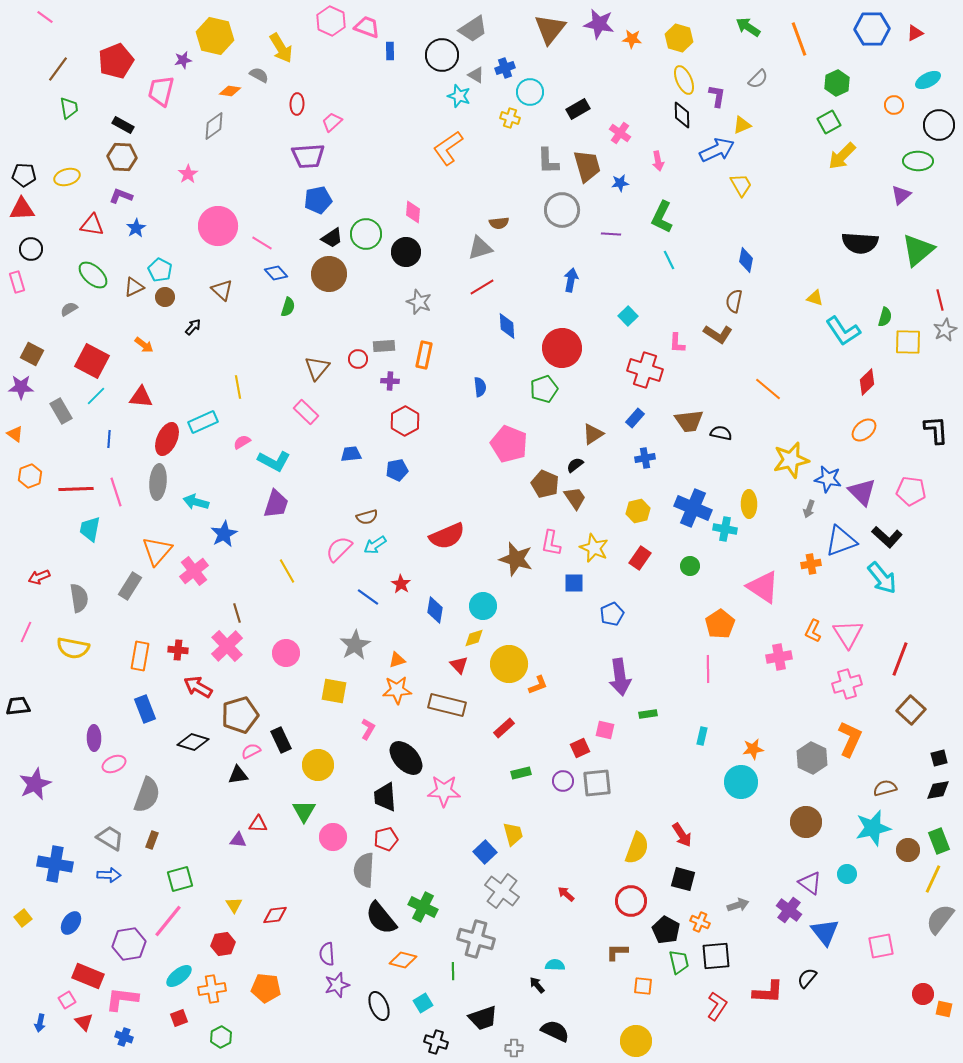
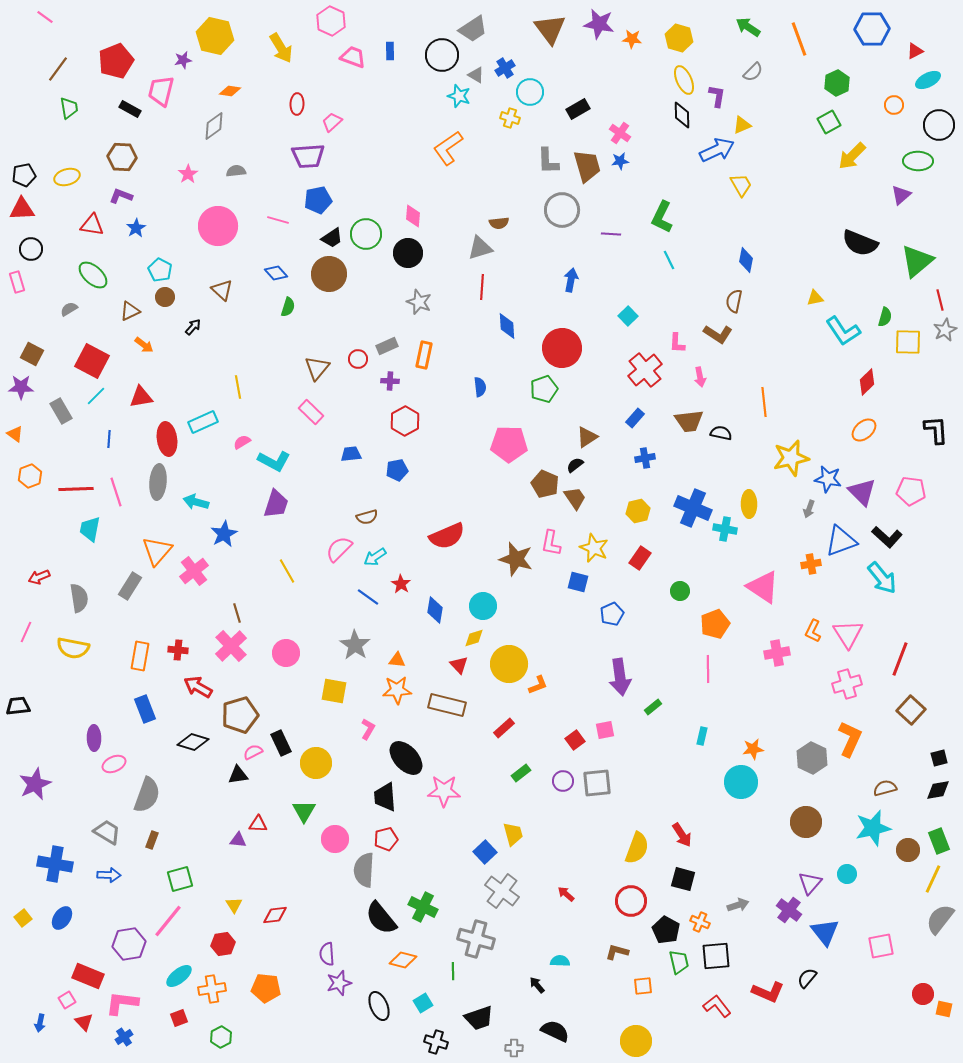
pink trapezoid at (367, 27): moved 14 px left, 30 px down
brown triangle at (550, 29): rotated 16 degrees counterclockwise
red triangle at (915, 33): moved 18 px down
blue cross at (505, 68): rotated 12 degrees counterclockwise
gray semicircle at (259, 75): moved 23 px left, 96 px down; rotated 36 degrees counterclockwise
gray semicircle at (758, 79): moved 5 px left, 7 px up
black rectangle at (123, 125): moved 7 px right, 16 px up
yellow arrow at (842, 156): moved 10 px right
pink arrow at (658, 161): moved 42 px right, 216 px down
black pentagon at (24, 175): rotated 15 degrees counterclockwise
blue star at (620, 183): moved 22 px up
pink diamond at (413, 212): moved 4 px down
pink line at (262, 243): moved 16 px right, 23 px up; rotated 15 degrees counterclockwise
black semicircle at (860, 243): rotated 18 degrees clockwise
green triangle at (918, 250): moved 1 px left, 11 px down
black circle at (406, 252): moved 2 px right, 1 px down
brown triangle at (134, 287): moved 4 px left, 24 px down
red line at (482, 287): rotated 55 degrees counterclockwise
yellow triangle at (815, 298): rotated 30 degrees counterclockwise
gray rectangle at (384, 346): moved 3 px right; rotated 20 degrees counterclockwise
red cross at (645, 370): rotated 32 degrees clockwise
orange line at (768, 389): moved 4 px left, 13 px down; rotated 44 degrees clockwise
red triangle at (141, 397): rotated 15 degrees counterclockwise
pink rectangle at (306, 412): moved 5 px right
brown triangle at (593, 434): moved 6 px left, 3 px down
red ellipse at (167, 439): rotated 32 degrees counterclockwise
pink pentagon at (509, 444): rotated 21 degrees counterclockwise
yellow star at (791, 460): moved 2 px up
cyan arrow at (375, 545): moved 12 px down
green circle at (690, 566): moved 10 px left, 25 px down
blue square at (574, 583): moved 4 px right, 1 px up; rotated 15 degrees clockwise
orange pentagon at (720, 624): moved 5 px left; rotated 12 degrees clockwise
gray star at (355, 645): rotated 8 degrees counterclockwise
pink cross at (227, 646): moved 4 px right
pink cross at (779, 657): moved 2 px left, 4 px up
orange triangle at (397, 660): rotated 24 degrees clockwise
green rectangle at (648, 714): moved 5 px right, 7 px up; rotated 30 degrees counterclockwise
pink square at (605, 730): rotated 24 degrees counterclockwise
black rectangle at (281, 740): moved 3 px down
red square at (580, 748): moved 5 px left, 8 px up; rotated 12 degrees counterclockwise
pink semicircle at (251, 751): moved 2 px right, 1 px down
yellow circle at (318, 765): moved 2 px left, 2 px up
green rectangle at (521, 773): rotated 24 degrees counterclockwise
pink circle at (333, 837): moved 2 px right, 2 px down
gray trapezoid at (110, 838): moved 3 px left, 6 px up
purple triangle at (810, 883): rotated 35 degrees clockwise
blue ellipse at (71, 923): moved 9 px left, 5 px up
brown L-shape at (617, 952): rotated 15 degrees clockwise
cyan semicircle at (555, 965): moved 5 px right, 4 px up
purple star at (337, 985): moved 2 px right, 2 px up
orange square at (643, 986): rotated 12 degrees counterclockwise
red L-shape at (768, 992): rotated 20 degrees clockwise
pink L-shape at (122, 999): moved 4 px down
red L-shape at (717, 1006): rotated 72 degrees counterclockwise
black trapezoid at (483, 1018): moved 4 px left
blue cross at (124, 1037): rotated 36 degrees clockwise
